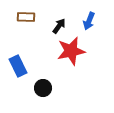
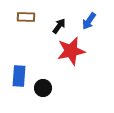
blue arrow: rotated 12 degrees clockwise
blue rectangle: moved 1 px right, 10 px down; rotated 30 degrees clockwise
